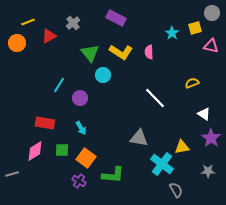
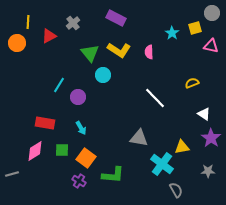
yellow line: rotated 64 degrees counterclockwise
yellow L-shape: moved 2 px left, 2 px up
purple circle: moved 2 px left, 1 px up
